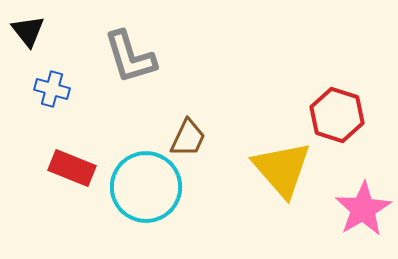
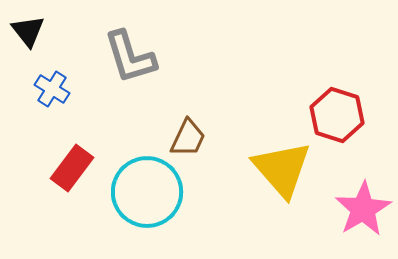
blue cross: rotated 16 degrees clockwise
red rectangle: rotated 75 degrees counterclockwise
cyan circle: moved 1 px right, 5 px down
